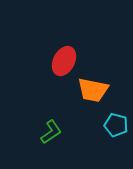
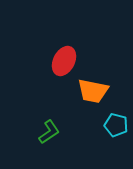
orange trapezoid: moved 1 px down
green L-shape: moved 2 px left
